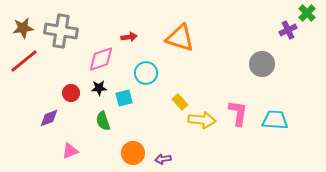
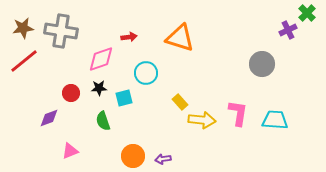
orange circle: moved 3 px down
